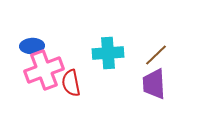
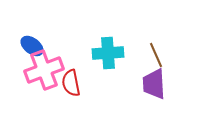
blue ellipse: rotated 40 degrees clockwise
brown line: rotated 70 degrees counterclockwise
